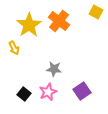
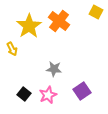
yellow star: moved 1 px down
yellow arrow: moved 2 px left, 1 px down
pink star: moved 3 px down
